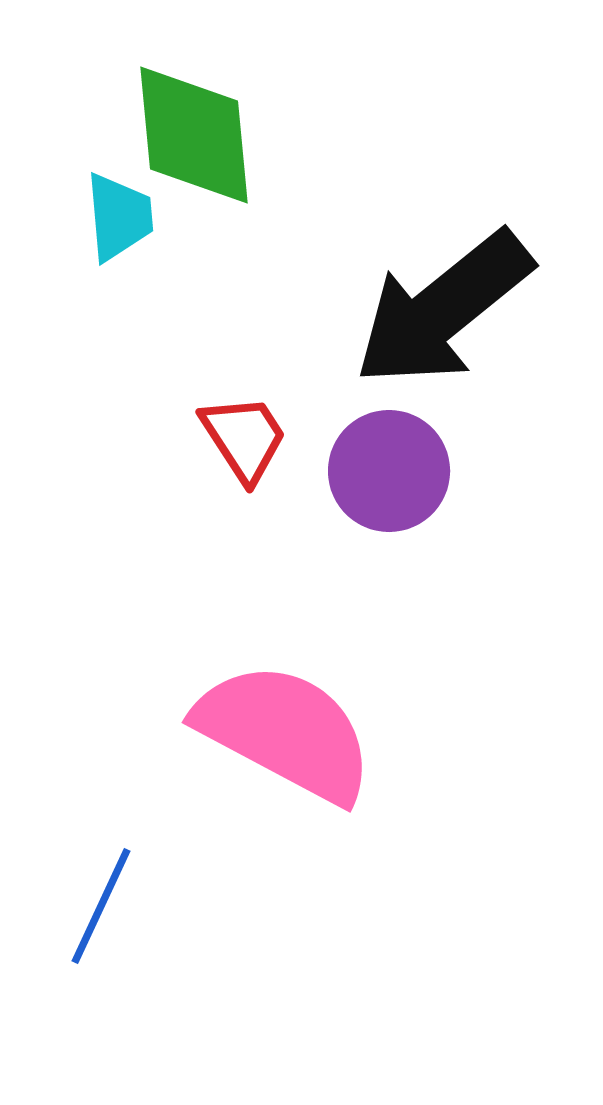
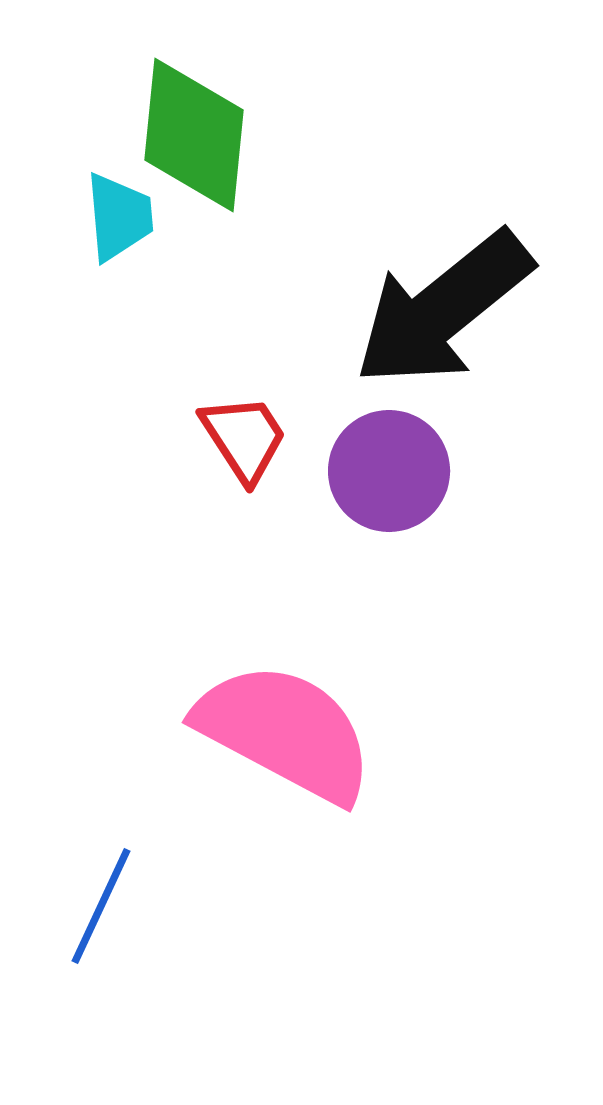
green diamond: rotated 11 degrees clockwise
